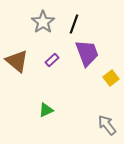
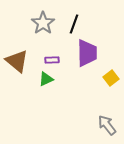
gray star: moved 1 px down
purple trapezoid: rotated 20 degrees clockwise
purple rectangle: rotated 40 degrees clockwise
green triangle: moved 31 px up
